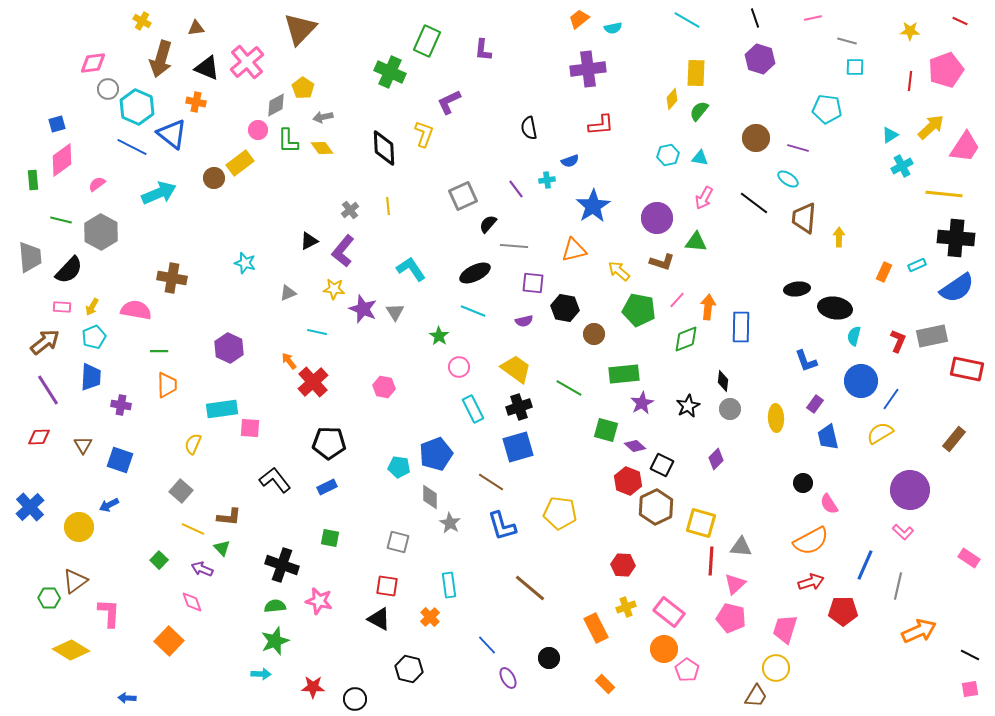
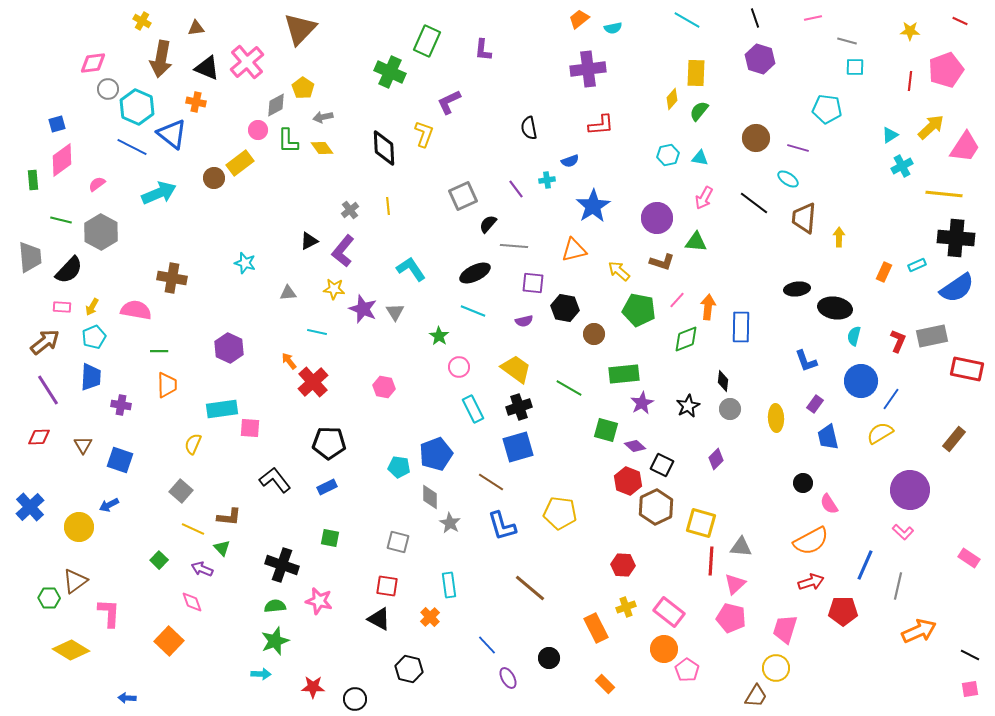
brown arrow at (161, 59): rotated 6 degrees counterclockwise
gray triangle at (288, 293): rotated 18 degrees clockwise
